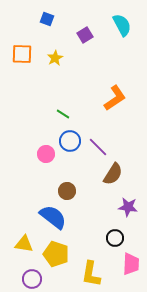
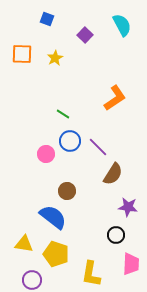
purple square: rotated 14 degrees counterclockwise
black circle: moved 1 px right, 3 px up
purple circle: moved 1 px down
